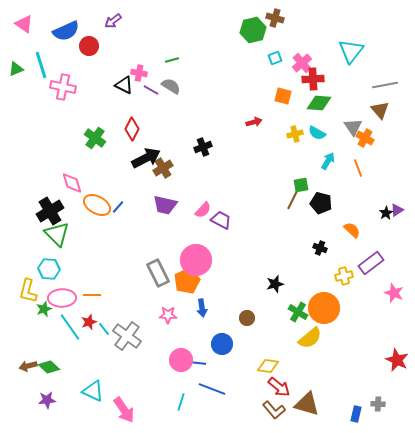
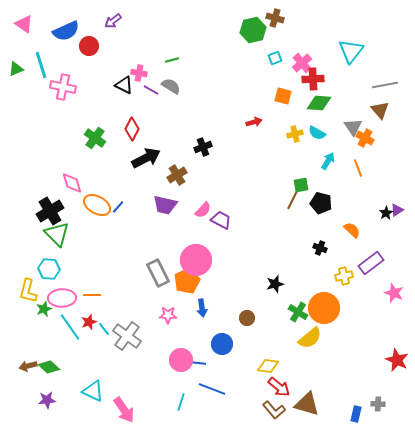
brown cross at (163, 168): moved 14 px right, 7 px down
